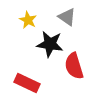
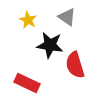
black star: moved 1 px down
red semicircle: moved 1 px right, 1 px up
